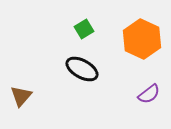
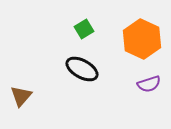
purple semicircle: moved 10 px up; rotated 20 degrees clockwise
